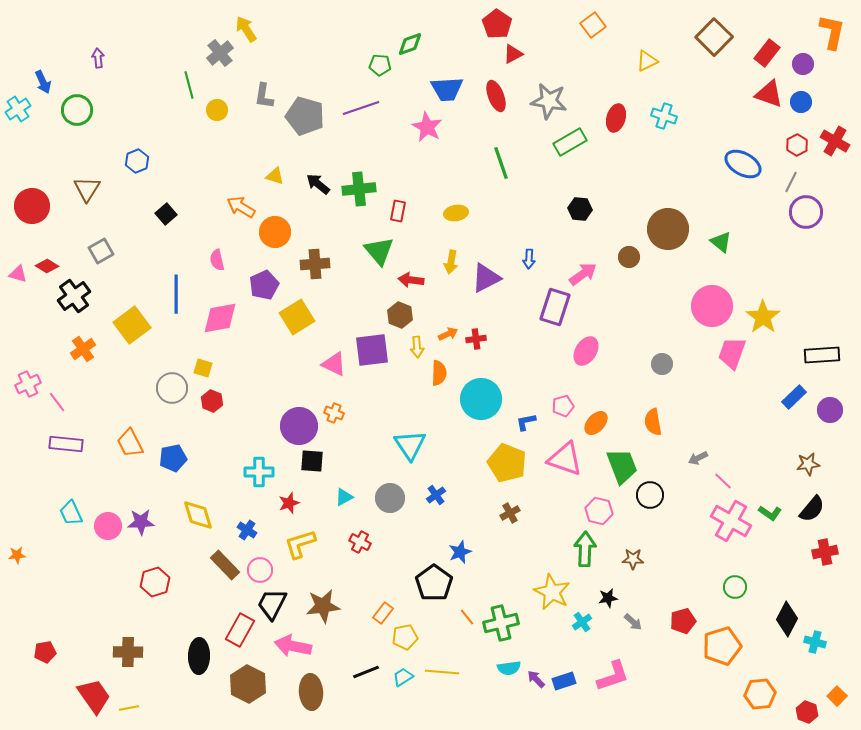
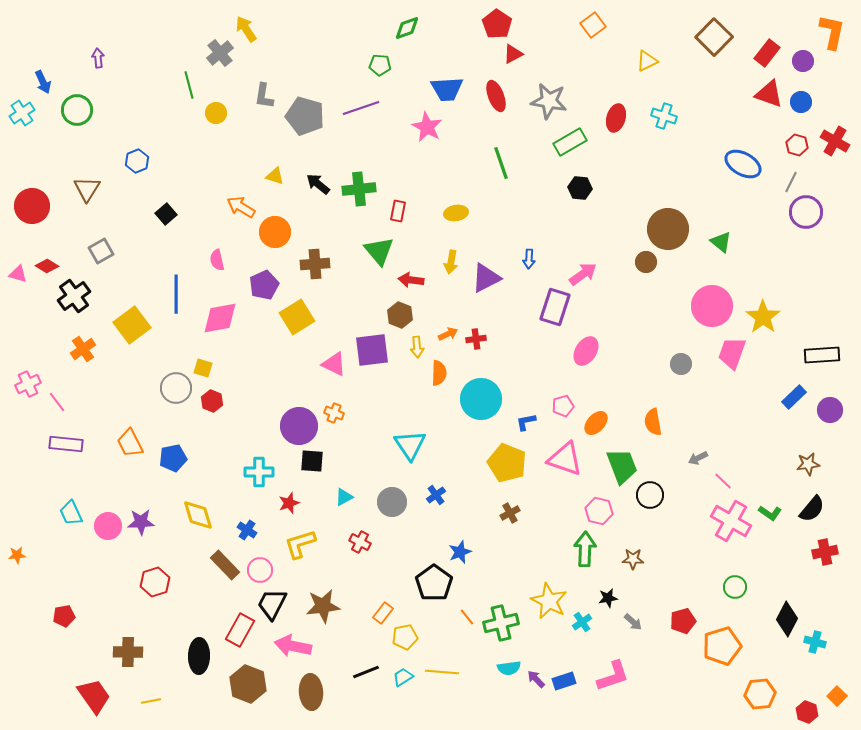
green diamond at (410, 44): moved 3 px left, 16 px up
purple circle at (803, 64): moved 3 px up
cyan cross at (18, 109): moved 4 px right, 4 px down
yellow circle at (217, 110): moved 1 px left, 3 px down
red hexagon at (797, 145): rotated 15 degrees counterclockwise
black hexagon at (580, 209): moved 21 px up
brown circle at (629, 257): moved 17 px right, 5 px down
gray circle at (662, 364): moved 19 px right
gray circle at (172, 388): moved 4 px right
gray circle at (390, 498): moved 2 px right, 4 px down
yellow star at (552, 592): moved 3 px left, 9 px down
red pentagon at (45, 652): moved 19 px right, 36 px up
brown hexagon at (248, 684): rotated 6 degrees counterclockwise
yellow line at (129, 708): moved 22 px right, 7 px up
